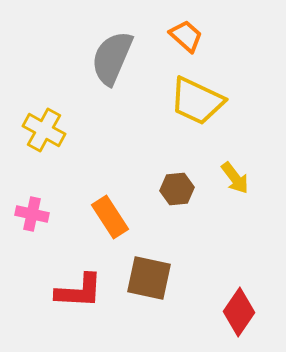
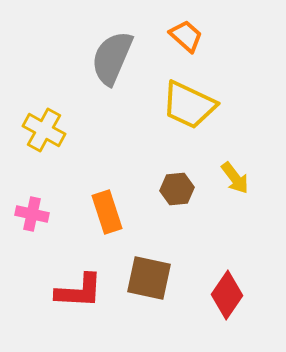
yellow trapezoid: moved 8 px left, 4 px down
orange rectangle: moved 3 px left, 5 px up; rotated 15 degrees clockwise
red diamond: moved 12 px left, 17 px up
